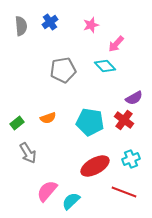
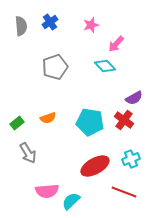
gray pentagon: moved 8 px left, 3 px up; rotated 10 degrees counterclockwise
pink semicircle: rotated 135 degrees counterclockwise
